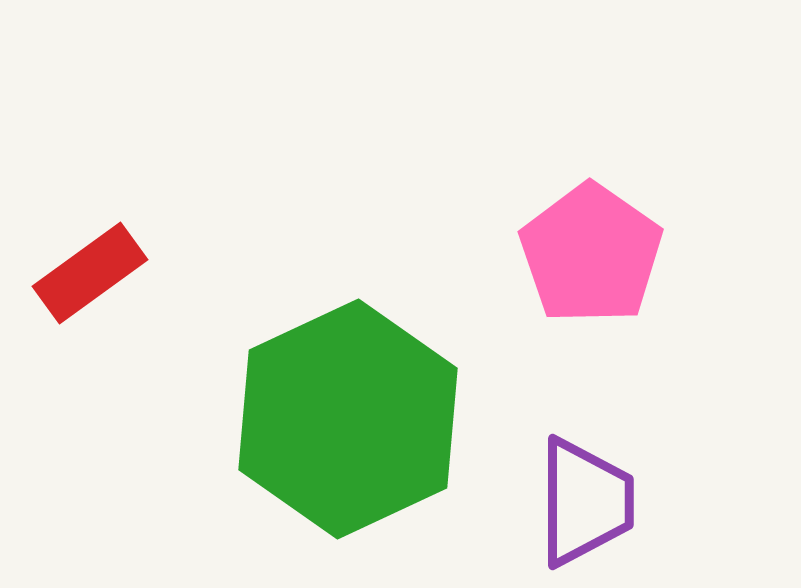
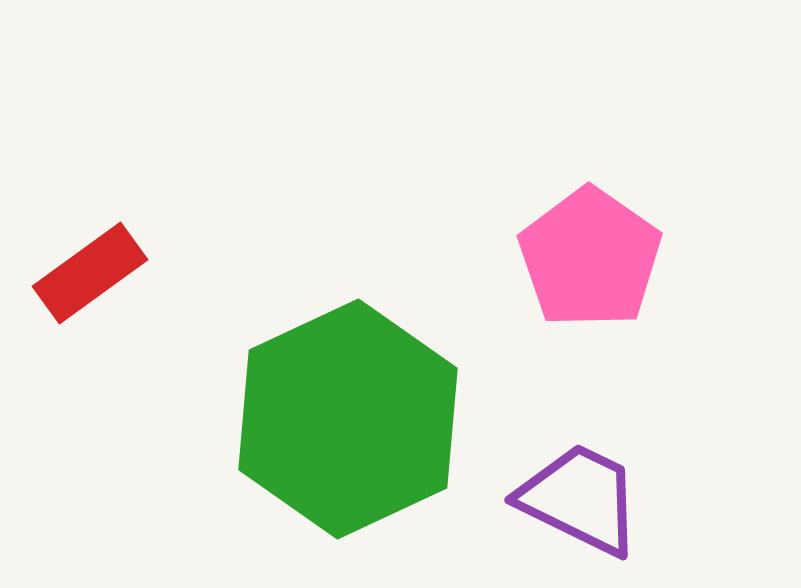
pink pentagon: moved 1 px left, 4 px down
purple trapezoid: moved 5 px left, 3 px up; rotated 64 degrees counterclockwise
